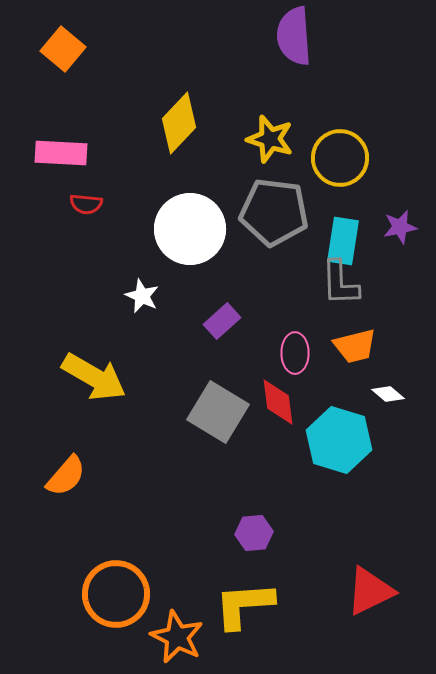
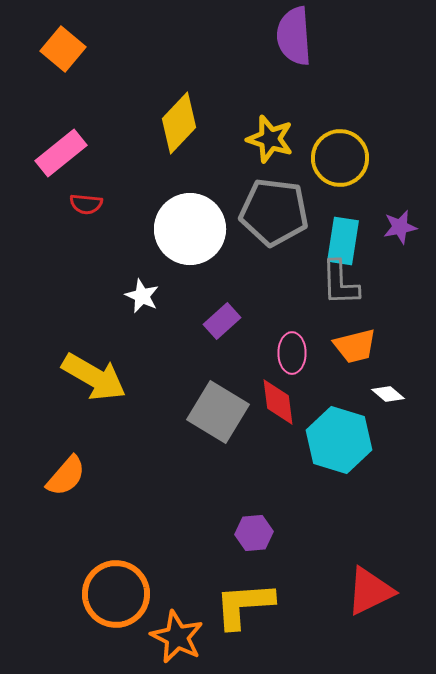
pink rectangle: rotated 42 degrees counterclockwise
pink ellipse: moved 3 px left
